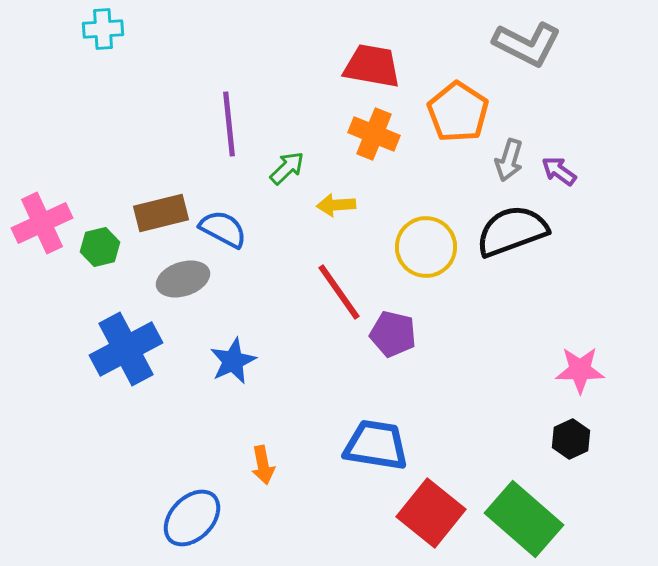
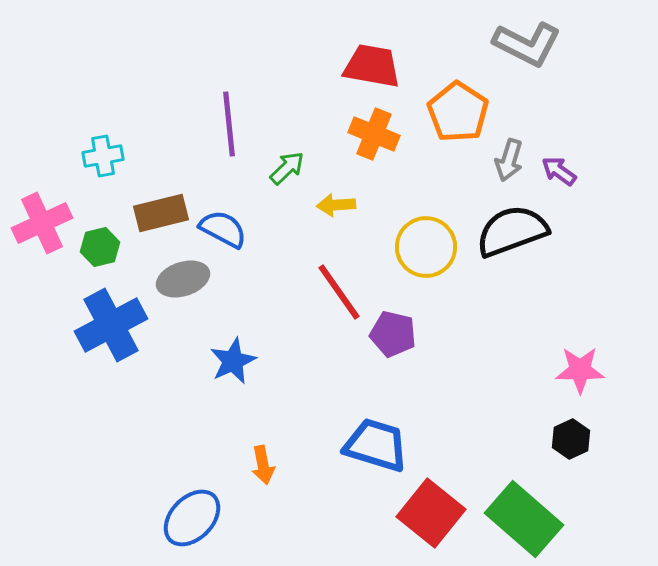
cyan cross: moved 127 px down; rotated 6 degrees counterclockwise
blue cross: moved 15 px left, 24 px up
blue trapezoid: rotated 8 degrees clockwise
